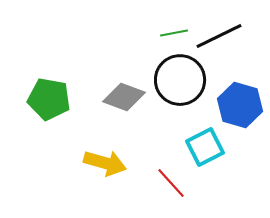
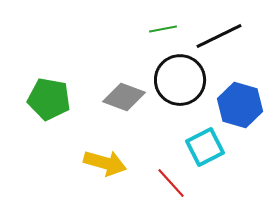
green line: moved 11 px left, 4 px up
